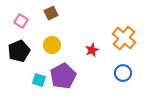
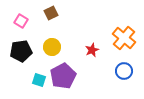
yellow circle: moved 2 px down
black pentagon: moved 2 px right; rotated 15 degrees clockwise
blue circle: moved 1 px right, 2 px up
